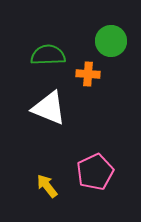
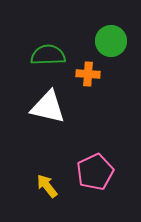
white triangle: moved 1 px left, 1 px up; rotated 9 degrees counterclockwise
